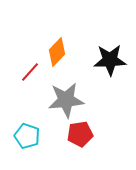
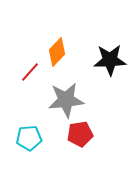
cyan pentagon: moved 2 px right, 2 px down; rotated 25 degrees counterclockwise
